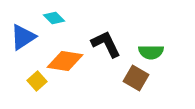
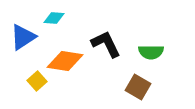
cyan diamond: rotated 40 degrees counterclockwise
brown square: moved 2 px right, 9 px down
